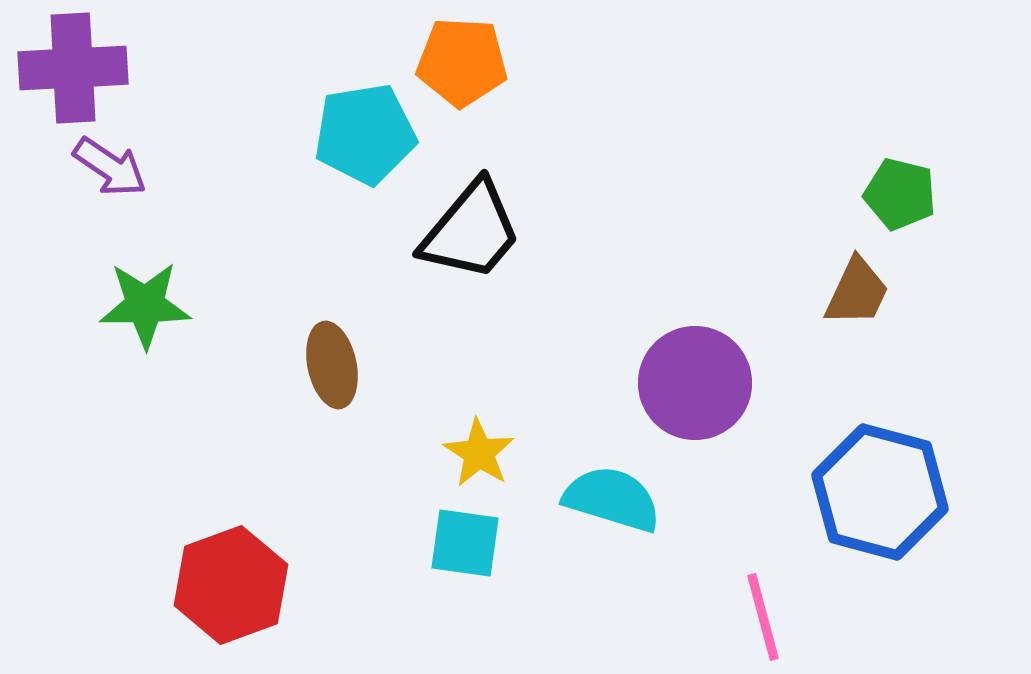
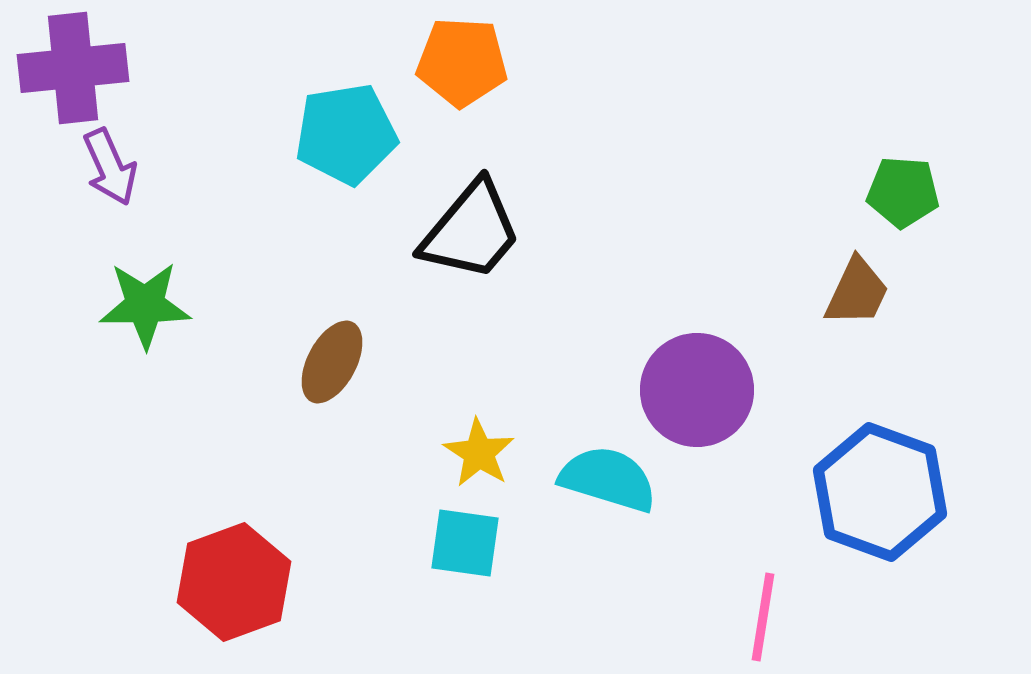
purple cross: rotated 3 degrees counterclockwise
cyan pentagon: moved 19 px left
purple arrow: rotated 32 degrees clockwise
green pentagon: moved 3 px right, 2 px up; rotated 10 degrees counterclockwise
brown ellipse: moved 3 px up; rotated 40 degrees clockwise
purple circle: moved 2 px right, 7 px down
blue hexagon: rotated 5 degrees clockwise
cyan semicircle: moved 4 px left, 20 px up
red hexagon: moved 3 px right, 3 px up
pink line: rotated 24 degrees clockwise
